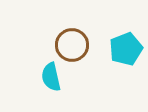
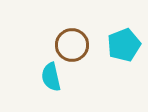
cyan pentagon: moved 2 px left, 4 px up
